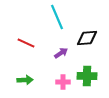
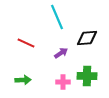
green arrow: moved 2 px left
